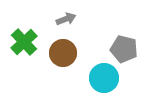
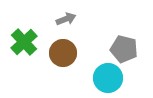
cyan circle: moved 4 px right
